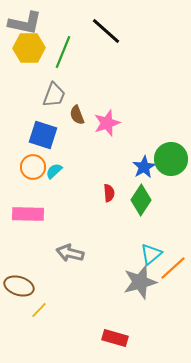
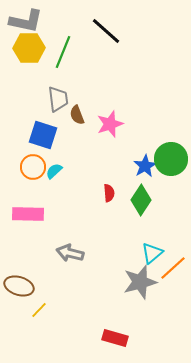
gray L-shape: moved 1 px right, 2 px up
gray trapezoid: moved 4 px right, 4 px down; rotated 28 degrees counterclockwise
pink star: moved 3 px right, 1 px down
blue star: moved 1 px right, 1 px up
cyan triangle: moved 1 px right, 1 px up
